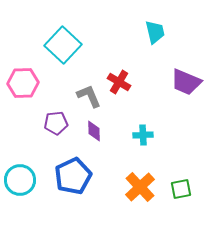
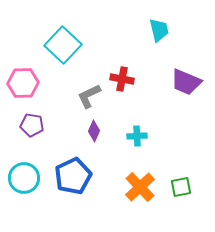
cyan trapezoid: moved 4 px right, 2 px up
red cross: moved 3 px right, 3 px up; rotated 20 degrees counterclockwise
gray L-shape: rotated 92 degrees counterclockwise
purple pentagon: moved 24 px left, 2 px down; rotated 15 degrees clockwise
purple diamond: rotated 25 degrees clockwise
cyan cross: moved 6 px left, 1 px down
cyan circle: moved 4 px right, 2 px up
green square: moved 2 px up
